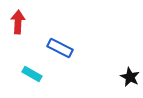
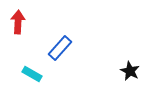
blue rectangle: rotated 75 degrees counterclockwise
black star: moved 6 px up
